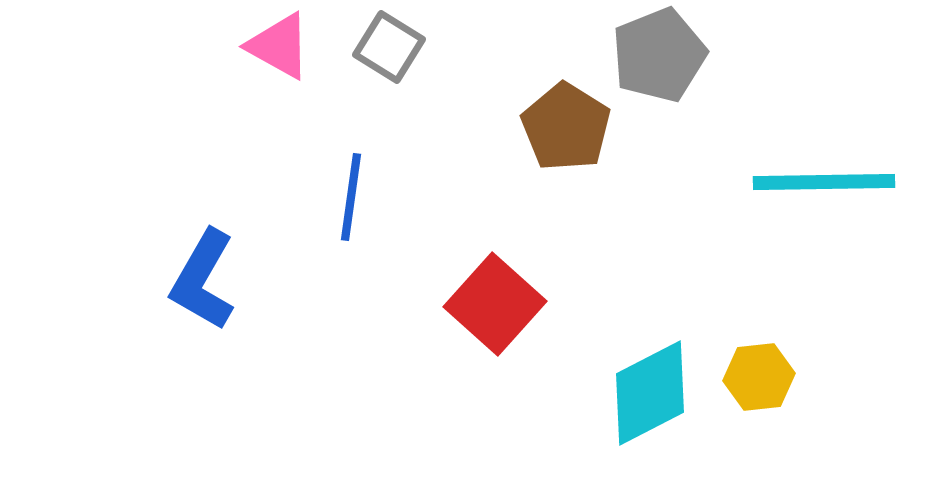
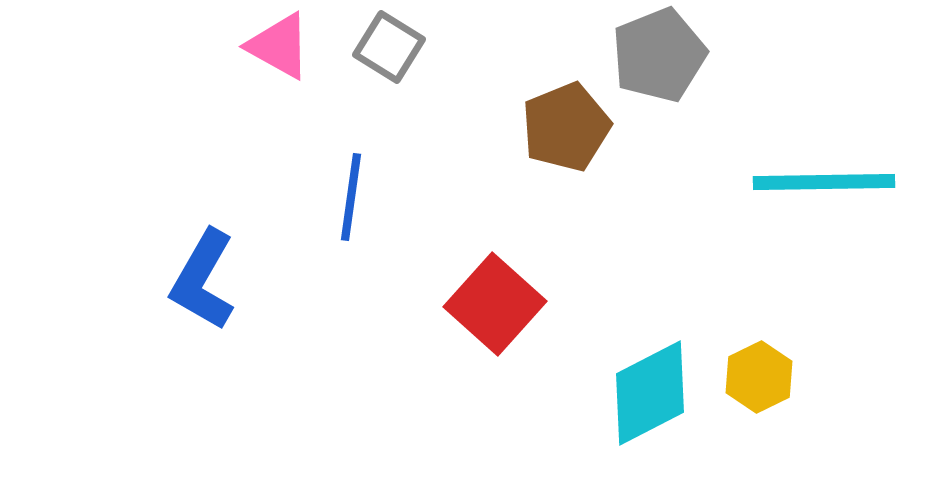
brown pentagon: rotated 18 degrees clockwise
yellow hexagon: rotated 20 degrees counterclockwise
